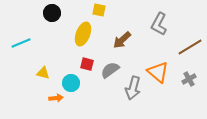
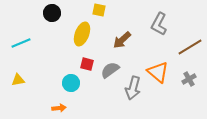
yellow ellipse: moved 1 px left
yellow triangle: moved 25 px left, 7 px down; rotated 24 degrees counterclockwise
orange arrow: moved 3 px right, 10 px down
